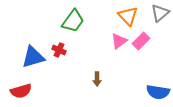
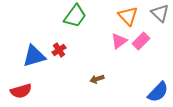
gray triangle: rotated 36 degrees counterclockwise
green trapezoid: moved 2 px right, 5 px up
red cross: rotated 32 degrees clockwise
blue triangle: moved 1 px right, 1 px up
brown arrow: rotated 72 degrees clockwise
blue semicircle: rotated 55 degrees counterclockwise
